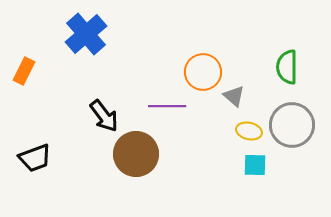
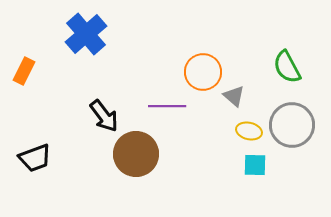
green semicircle: rotated 28 degrees counterclockwise
